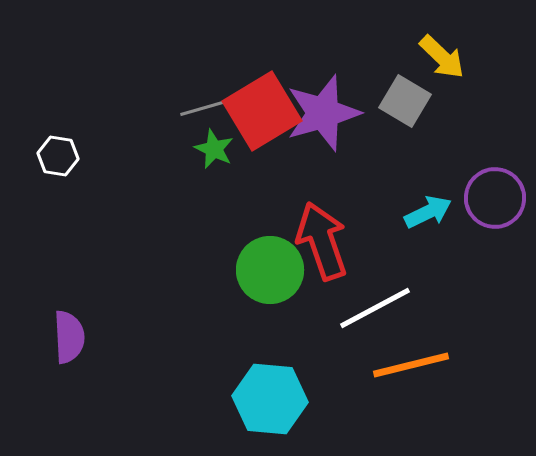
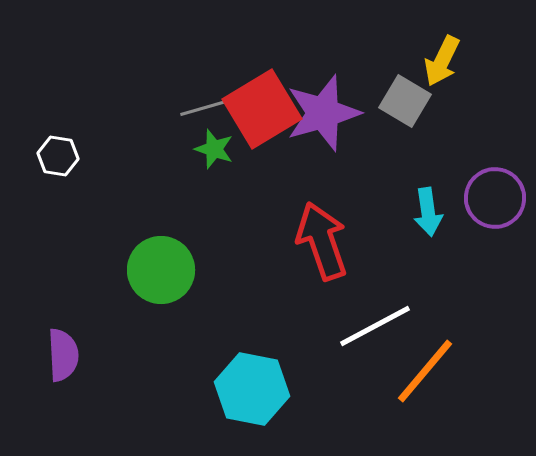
yellow arrow: moved 4 px down; rotated 72 degrees clockwise
red square: moved 2 px up
green star: rotated 6 degrees counterclockwise
cyan arrow: rotated 108 degrees clockwise
green circle: moved 109 px left
white line: moved 18 px down
purple semicircle: moved 6 px left, 18 px down
orange line: moved 14 px right, 6 px down; rotated 36 degrees counterclockwise
cyan hexagon: moved 18 px left, 10 px up; rotated 6 degrees clockwise
